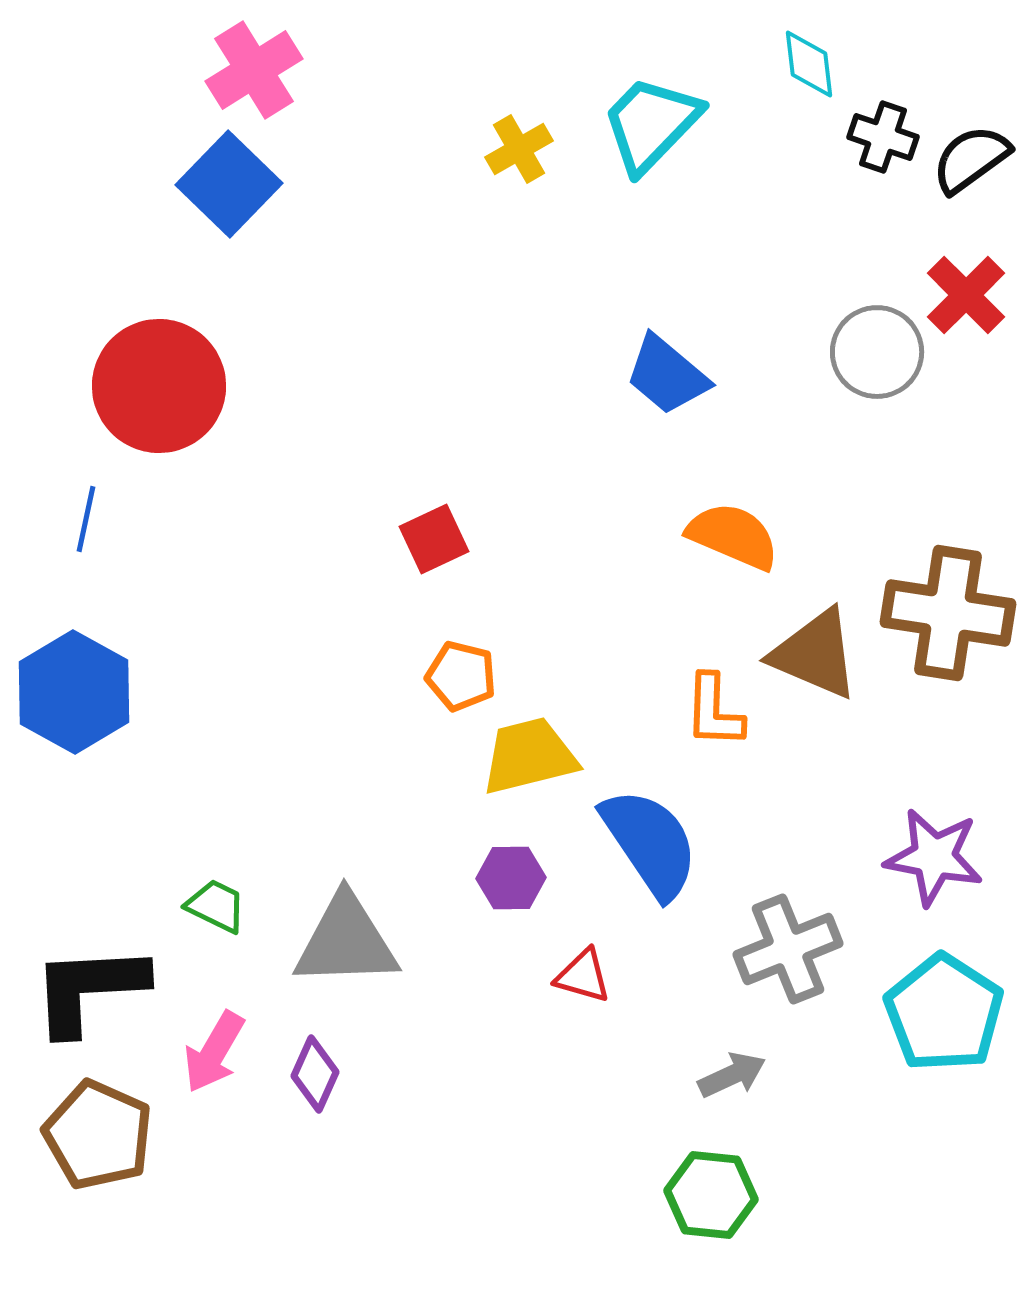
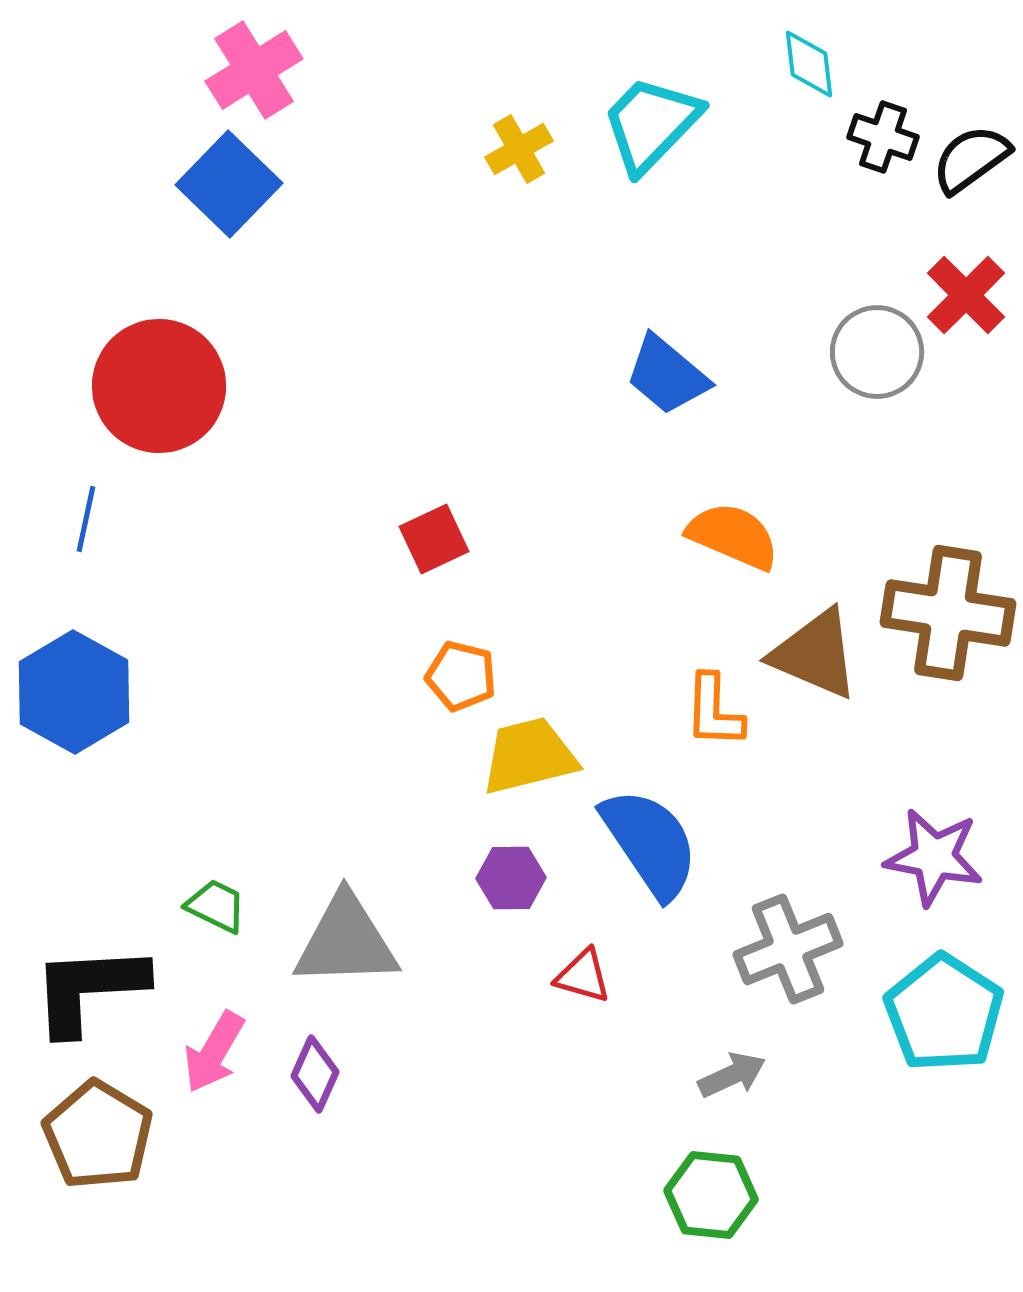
brown pentagon: rotated 7 degrees clockwise
